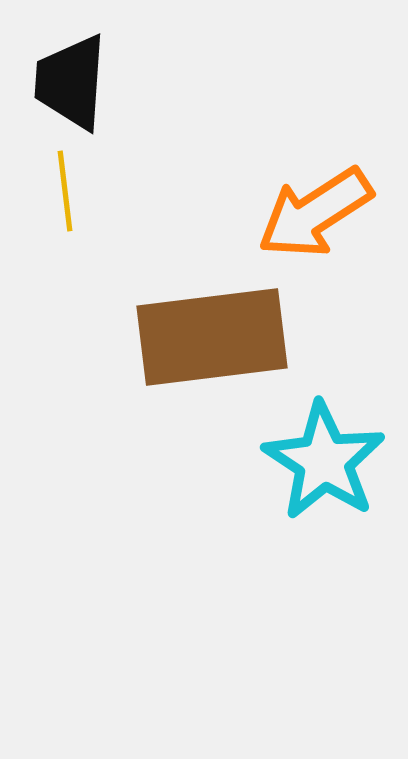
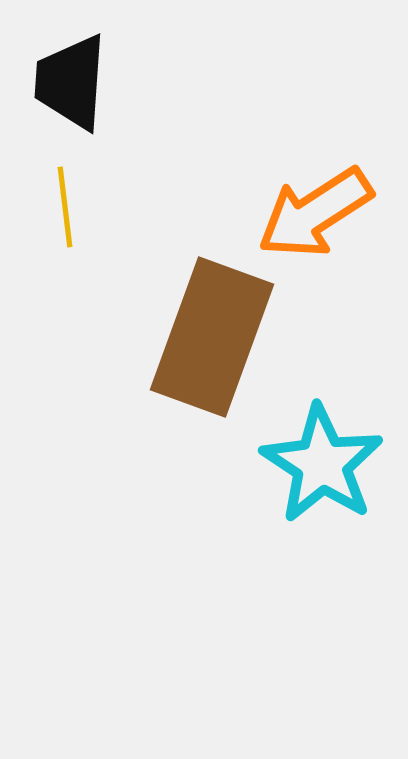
yellow line: moved 16 px down
brown rectangle: rotated 63 degrees counterclockwise
cyan star: moved 2 px left, 3 px down
